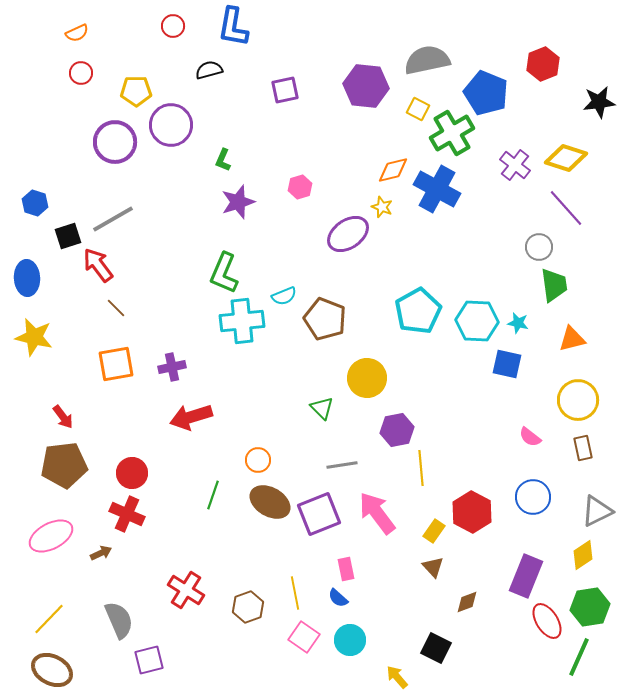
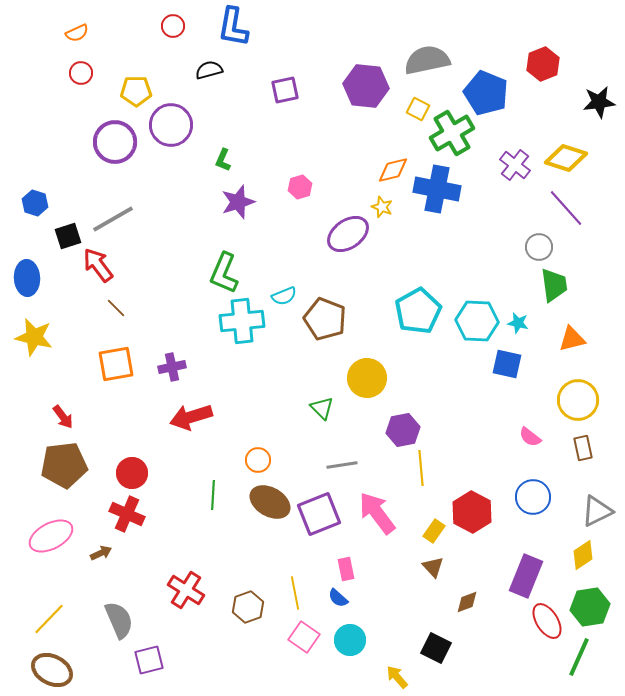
blue cross at (437, 189): rotated 18 degrees counterclockwise
purple hexagon at (397, 430): moved 6 px right
green line at (213, 495): rotated 16 degrees counterclockwise
